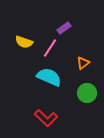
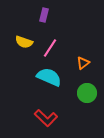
purple rectangle: moved 20 px left, 13 px up; rotated 40 degrees counterclockwise
